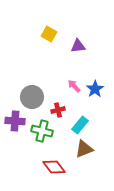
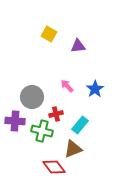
pink arrow: moved 7 px left
red cross: moved 2 px left, 4 px down
brown triangle: moved 11 px left
